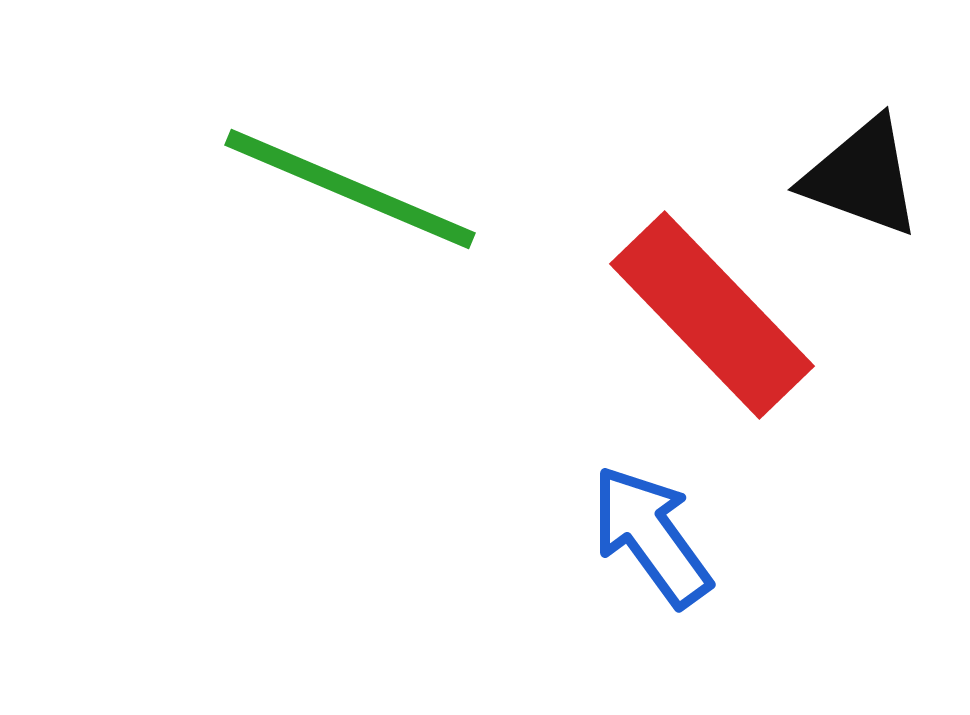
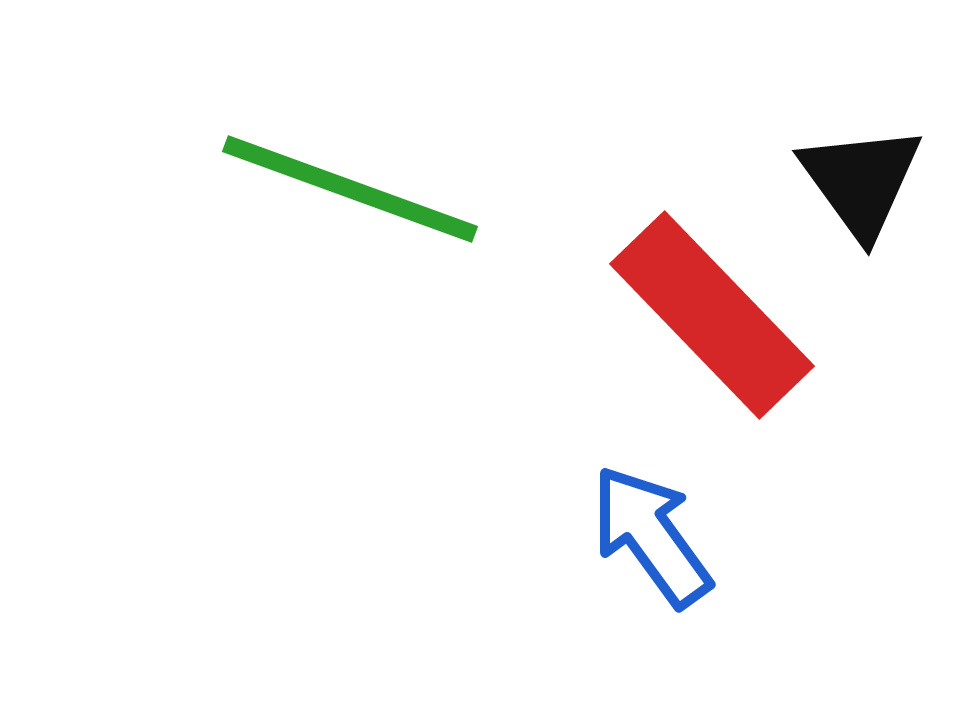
black triangle: moved 1 px left, 4 px down; rotated 34 degrees clockwise
green line: rotated 3 degrees counterclockwise
